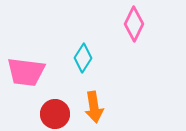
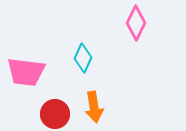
pink diamond: moved 2 px right, 1 px up
cyan diamond: rotated 8 degrees counterclockwise
